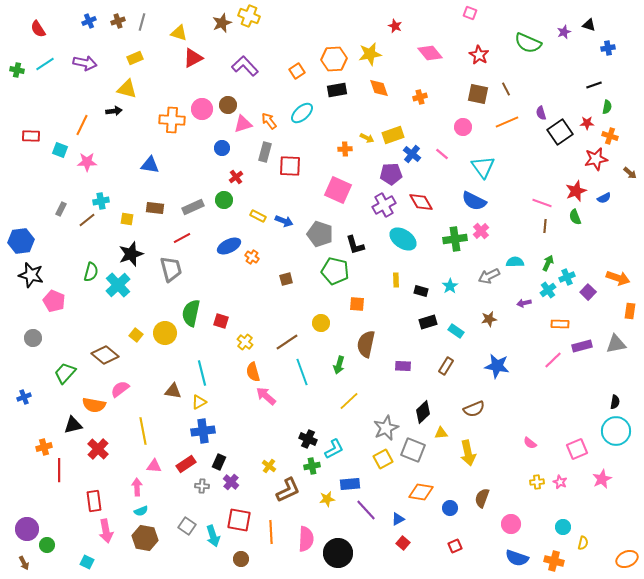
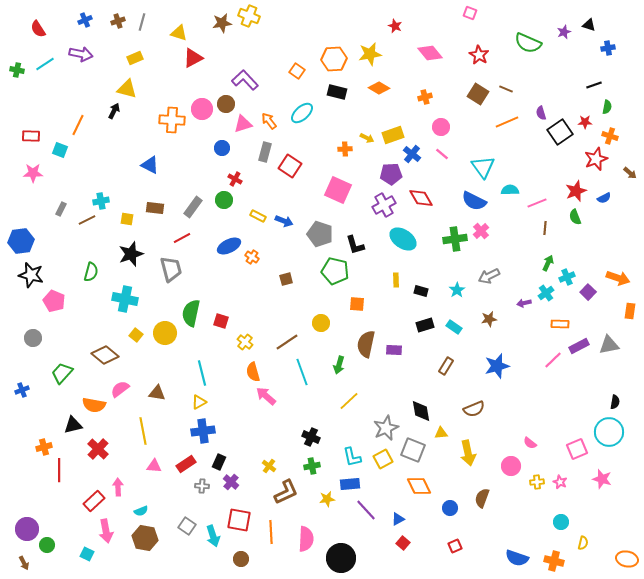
blue cross at (89, 21): moved 4 px left, 1 px up
brown star at (222, 23): rotated 12 degrees clockwise
purple arrow at (85, 63): moved 4 px left, 9 px up
purple L-shape at (245, 66): moved 14 px down
orange square at (297, 71): rotated 21 degrees counterclockwise
orange diamond at (379, 88): rotated 40 degrees counterclockwise
brown line at (506, 89): rotated 40 degrees counterclockwise
black rectangle at (337, 90): moved 2 px down; rotated 24 degrees clockwise
brown square at (478, 94): rotated 20 degrees clockwise
orange cross at (420, 97): moved 5 px right
brown circle at (228, 105): moved 2 px left, 1 px up
black arrow at (114, 111): rotated 56 degrees counterclockwise
red star at (587, 123): moved 2 px left, 1 px up
orange line at (82, 125): moved 4 px left
pink circle at (463, 127): moved 22 px left
red star at (596, 159): rotated 10 degrees counterclockwise
pink star at (87, 162): moved 54 px left, 11 px down
blue triangle at (150, 165): rotated 18 degrees clockwise
red square at (290, 166): rotated 30 degrees clockwise
red cross at (236, 177): moved 1 px left, 2 px down; rotated 24 degrees counterclockwise
red diamond at (421, 202): moved 4 px up
pink line at (542, 203): moved 5 px left; rotated 42 degrees counterclockwise
gray rectangle at (193, 207): rotated 30 degrees counterclockwise
brown line at (87, 220): rotated 12 degrees clockwise
brown line at (545, 226): moved 2 px down
cyan semicircle at (515, 262): moved 5 px left, 72 px up
cyan cross at (118, 285): moved 7 px right, 14 px down; rotated 35 degrees counterclockwise
cyan star at (450, 286): moved 7 px right, 4 px down
cyan cross at (548, 290): moved 2 px left, 3 px down
black rectangle at (428, 322): moved 3 px left, 3 px down
cyan rectangle at (456, 331): moved 2 px left, 4 px up
gray triangle at (616, 344): moved 7 px left, 1 px down
purple rectangle at (582, 346): moved 3 px left; rotated 12 degrees counterclockwise
purple rectangle at (403, 366): moved 9 px left, 16 px up
blue star at (497, 366): rotated 25 degrees counterclockwise
green trapezoid at (65, 373): moved 3 px left
brown triangle at (173, 391): moved 16 px left, 2 px down
blue cross at (24, 397): moved 2 px left, 7 px up
black diamond at (423, 412): moved 2 px left, 1 px up; rotated 55 degrees counterclockwise
cyan circle at (616, 431): moved 7 px left, 1 px down
black cross at (308, 439): moved 3 px right, 2 px up
cyan L-shape at (334, 449): moved 18 px right, 8 px down; rotated 105 degrees clockwise
pink star at (602, 479): rotated 30 degrees counterclockwise
pink arrow at (137, 487): moved 19 px left
brown L-shape at (288, 490): moved 2 px left, 2 px down
orange diamond at (421, 492): moved 2 px left, 6 px up; rotated 55 degrees clockwise
red rectangle at (94, 501): rotated 55 degrees clockwise
pink circle at (511, 524): moved 58 px up
cyan circle at (563, 527): moved 2 px left, 5 px up
black circle at (338, 553): moved 3 px right, 5 px down
orange ellipse at (627, 559): rotated 35 degrees clockwise
cyan square at (87, 562): moved 8 px up
